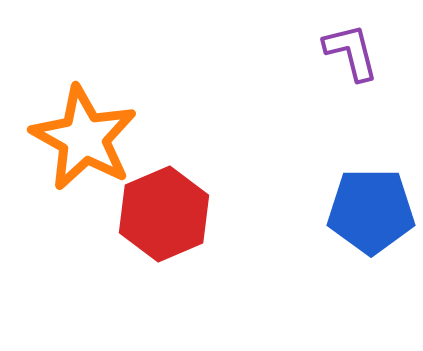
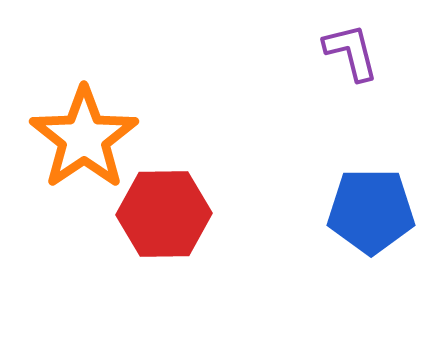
orange star: rotated 9 degrees clockwise
red hexagon: rotated 22 degrees clockwise
